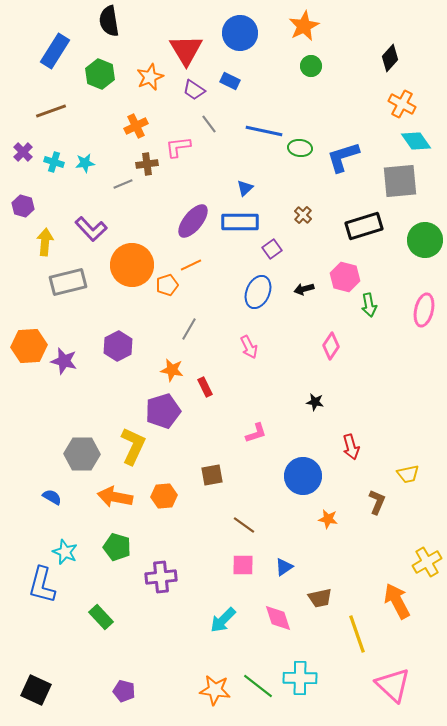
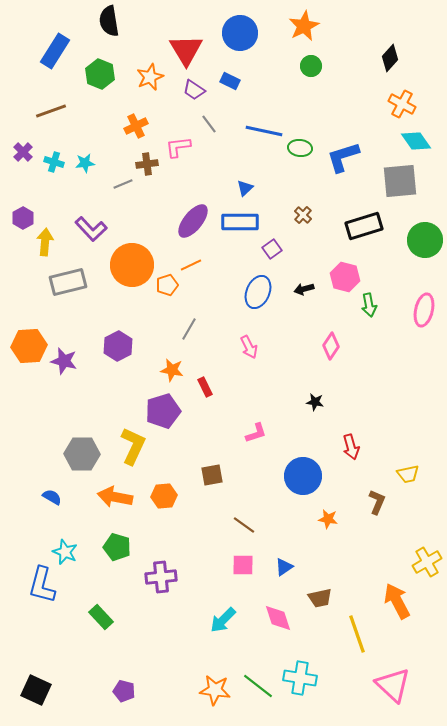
purple hexagon at (23, 206): moved 12 px down; rotated 15 degrees clockwise
cyan cross at (300, 678): rotated 8 degrees clockwise
